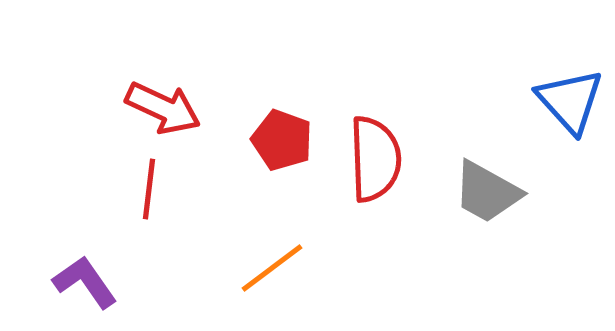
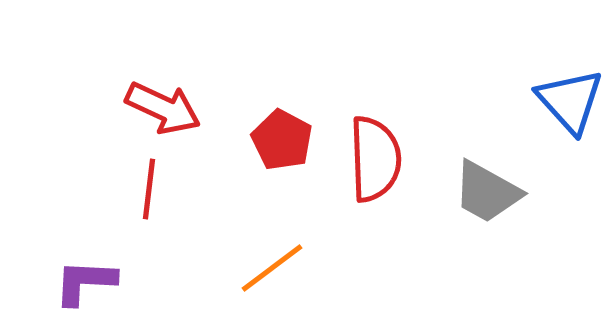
red pentagon: rotated 8 degrees clockwise
purple L-shape: rotated 52 degrees counterclockwise
